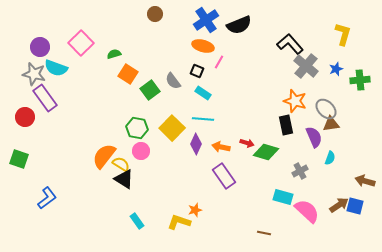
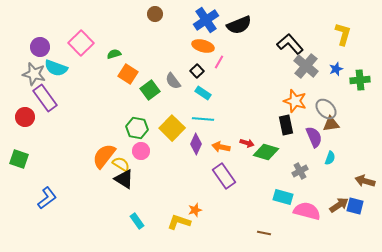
black square at (197, 71): rotated 24 degrees clockwise
pink semicircle at (307, 211): rotated 28 degrees counterclockwise
